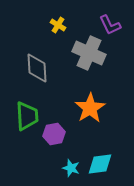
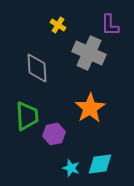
purple L-shape: rotated 25 degrees clockwise
